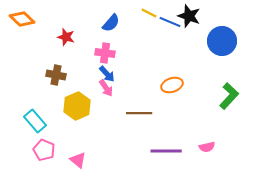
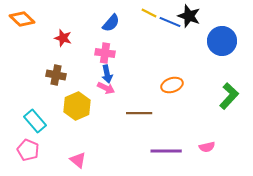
red star: moved 3 px left, 1 px down
blue arrow: rotated 30 degrees clockwise
pink arrow: rotated 30 degrees counterclockwise
pink pentagon: moved 16 px left
